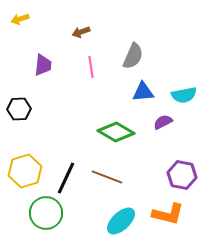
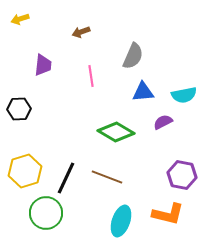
pink line: moved 9 px down
cyan ellipse: rotated 28 degrees counterclockwise
